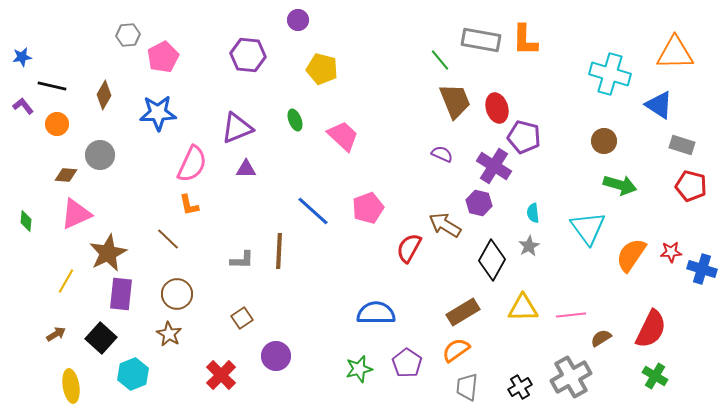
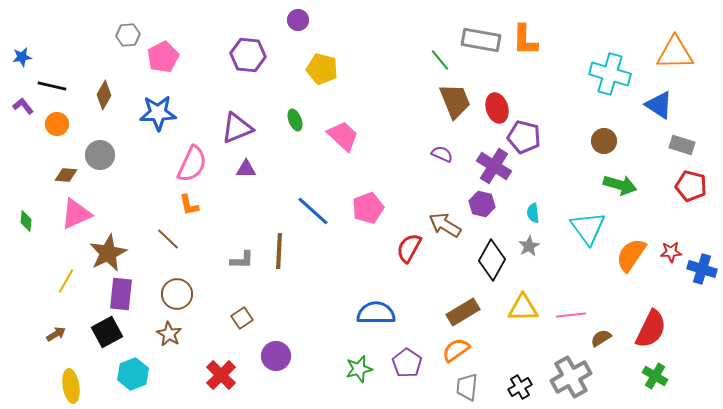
purple hexagon at (479, 203): moved 3 px right, 1 px down
black square at (101, 338): moved 6 px right, 6 px up; rotated 20 degrees clockwise
